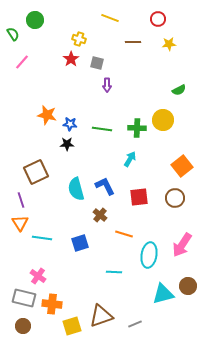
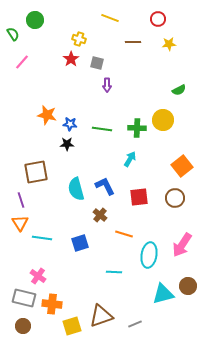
brown square at (36, 172): rotated 15 degrees clockwise
